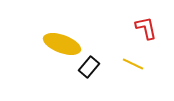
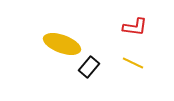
red L-shape: moved 11 px left, 1 px up; rotated 110 degrees clockwise
yellow line: moved 1 px up
